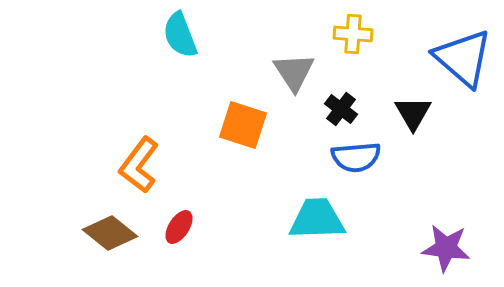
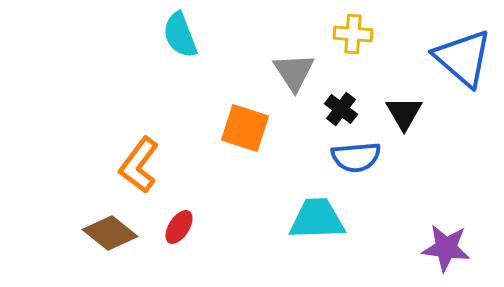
black triangle: moved 9 px left
orange square: moved 2 px right, 3 px down
